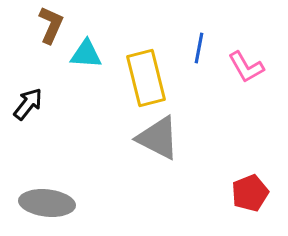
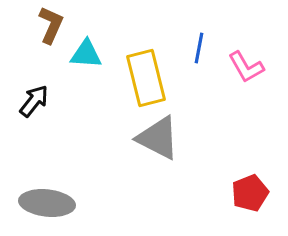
black arrow: moved 6 px right, 3 px up
